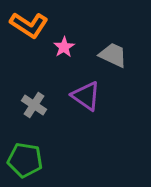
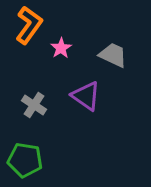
orange L-shape: rotated 87 degrees counterclockwise
pink star: moved 3 px left, 1 px down
